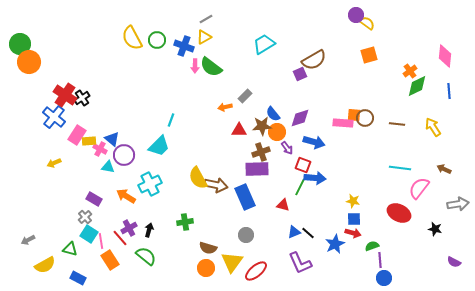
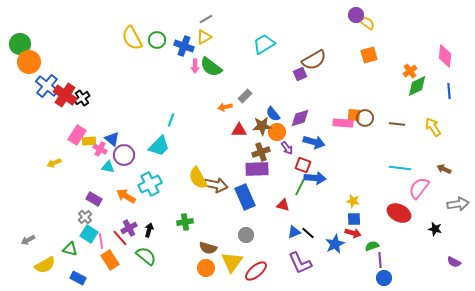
blue cross at (54, 117): moved 7 px left, 31 px up
